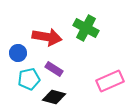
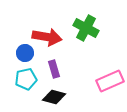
blue circle: moved 7 px right
purple rectangle: rotated 42 degrees clockwise
cyan pentagon: moved 3 px left
